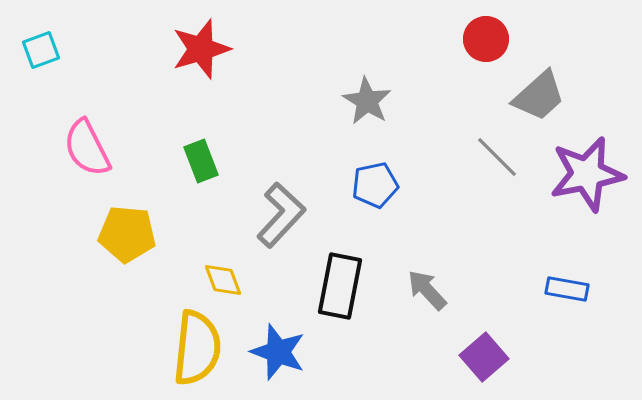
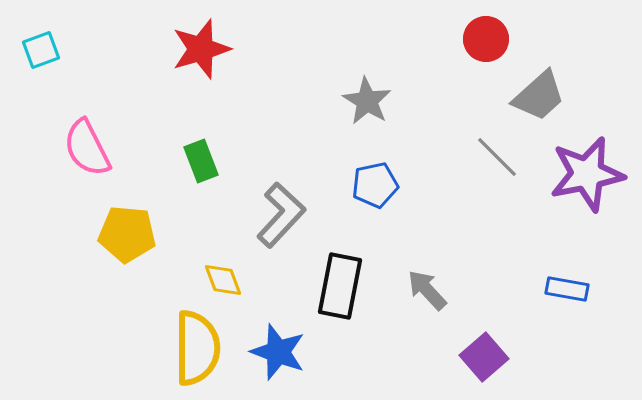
yellow semicircle: rotated 6 degrees counterclockwise
